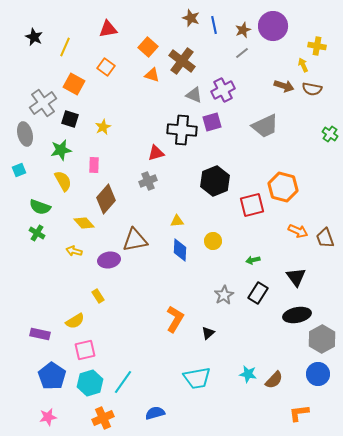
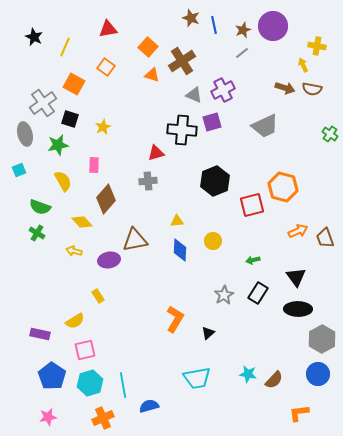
brown cross at (182, 61): rotated 20 degrees clockwise
brown arrow at (284, 86): moved 1 px right, 2 px down
green star at (61, 150): moved 3 px left, 5 px up
gray cross at (148, 181): rotated 18 degrees clockwise
yellow diamond at (84, 223): moved 2 px left, 1 px up
orange arrow at (298, 231): rotated 48 degrees counterclockwise
black ellipse at (297, 315): moved 1 px right, 6 px up; rotated 12 degrees clockwise
cyan line at (123, 382): moved 3 px down; rotated 45 degrees counterclockwise
blue semicircle at (155, 413): moved 6 px left, 7 px up
